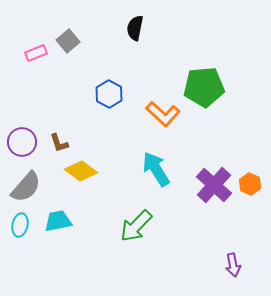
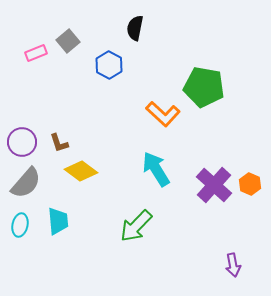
green pentagon: rotated 15 degrees clockwise
blue hexagon: moved 29 px up
gray semicircle: moved 4 px up
cyan trapezoid: rotated 96 degrees clockwise
